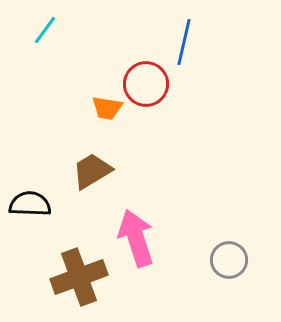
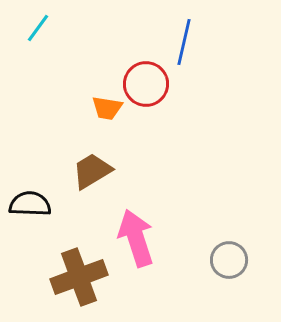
cyan line: moved 7 px left, 2 px up
